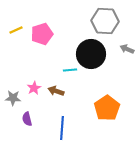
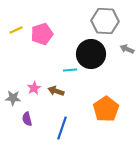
orange pentagon: moved 1 px left, 1 px down
blue line: rotated 15 degrees clockwise
